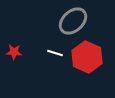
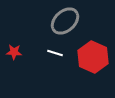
gray ellipse: moved 8 px left
red hexagon: moved 6 px right
